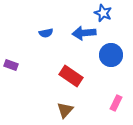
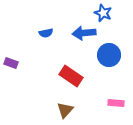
blue circle: moved 2 px left
purple rectangle: moved 2 px up
pink rectangle: rotated 70 degrees clockwise
